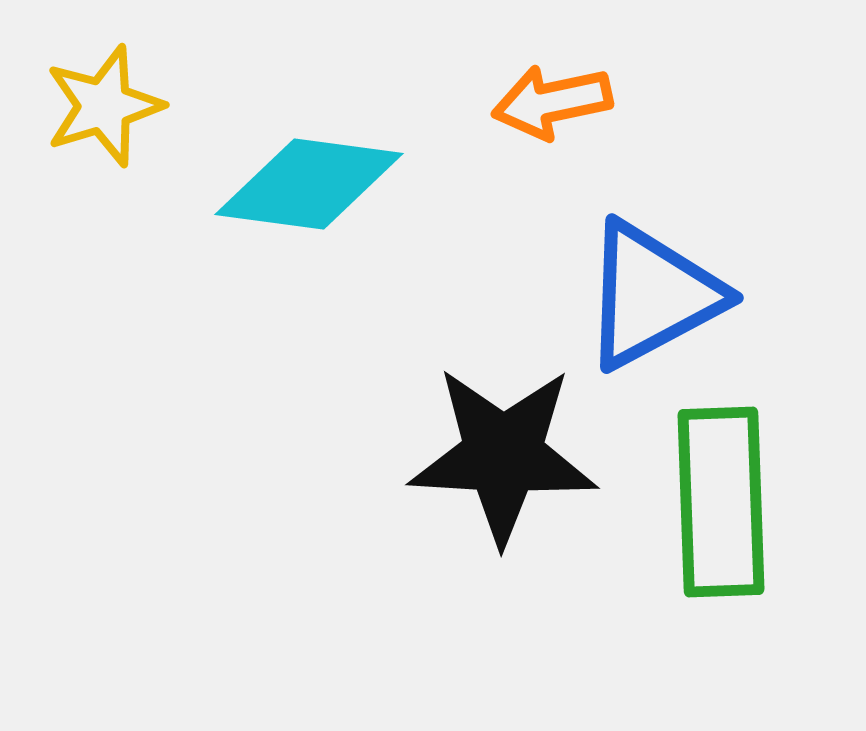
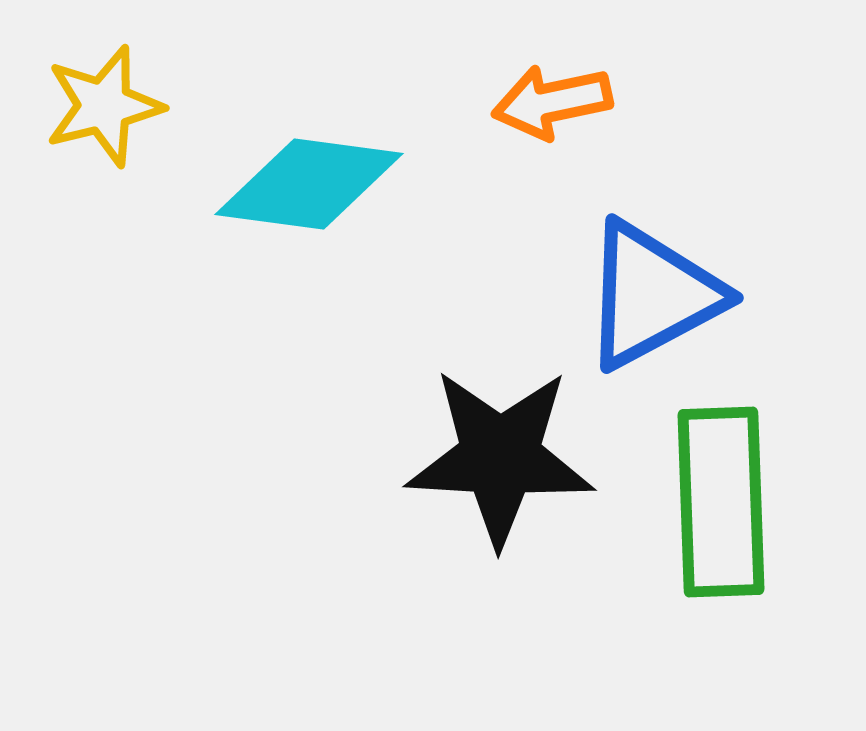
yellow star: rotated 3 degrees clockwise
black star: moved 3 px left, 2 px down
